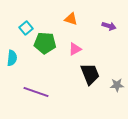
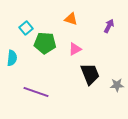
purple arrow: rotated 80 degrees counterclockwise
